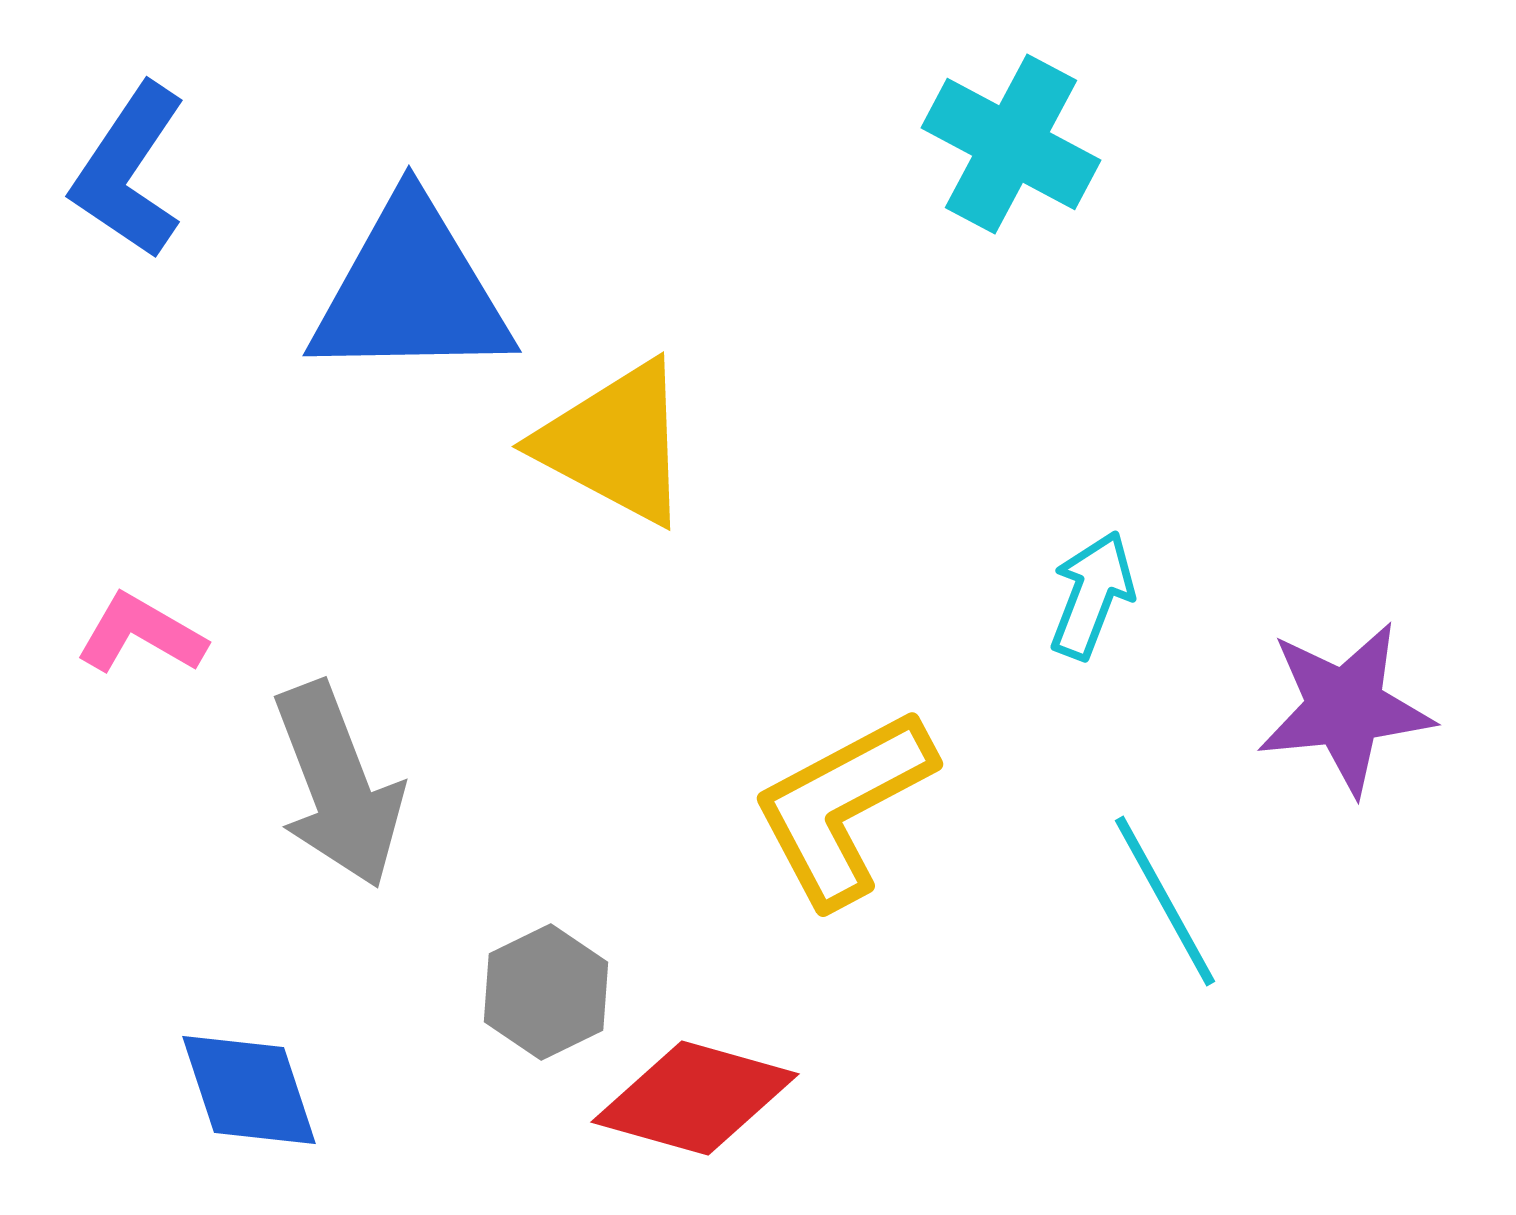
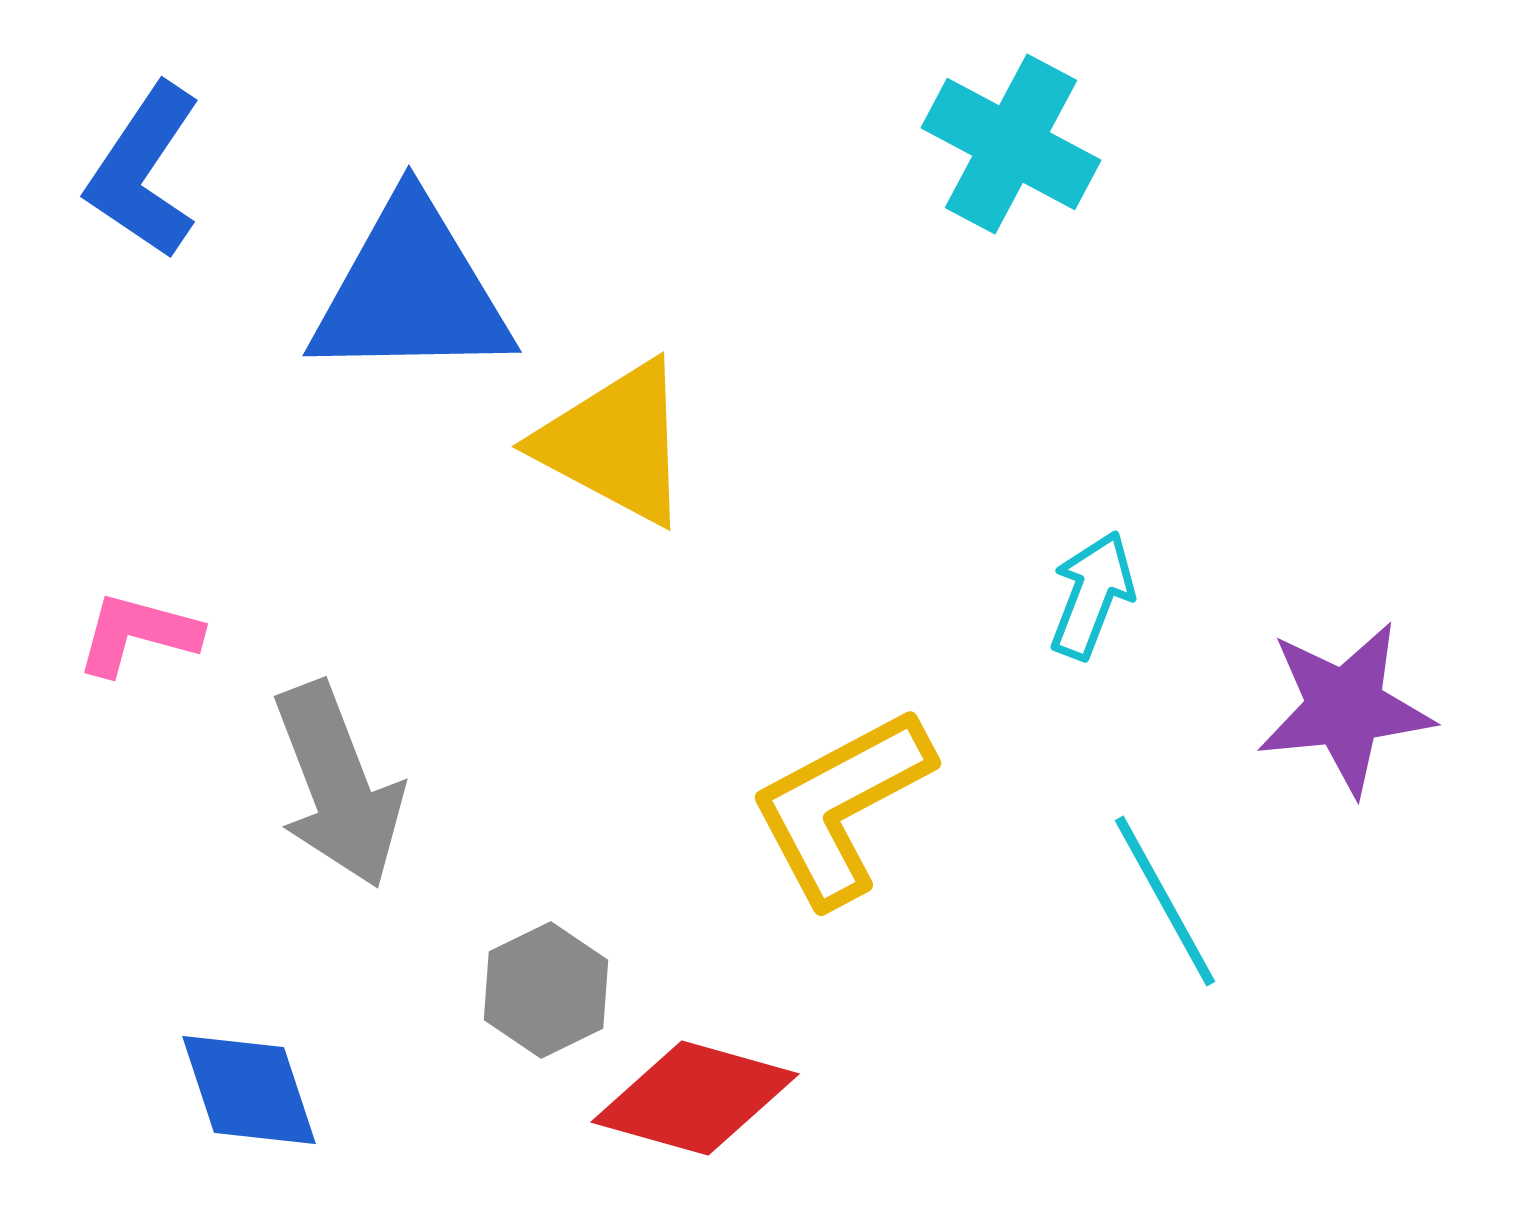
blue L-shape: moved 15 px right
pink L-shape: moved 3 px left; rotated 15 degrees counterclockwise
yellow L-shape: moved 2 px left, 1 px up
gray hexagon: moved 2 px up
